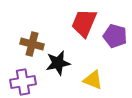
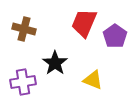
purple pentagon: rotated 20 degrees clockwise
brown cross: moved 8 px left, 15 px up
black star: moved 3 px left; rotated 25 degrees counterclockwise
